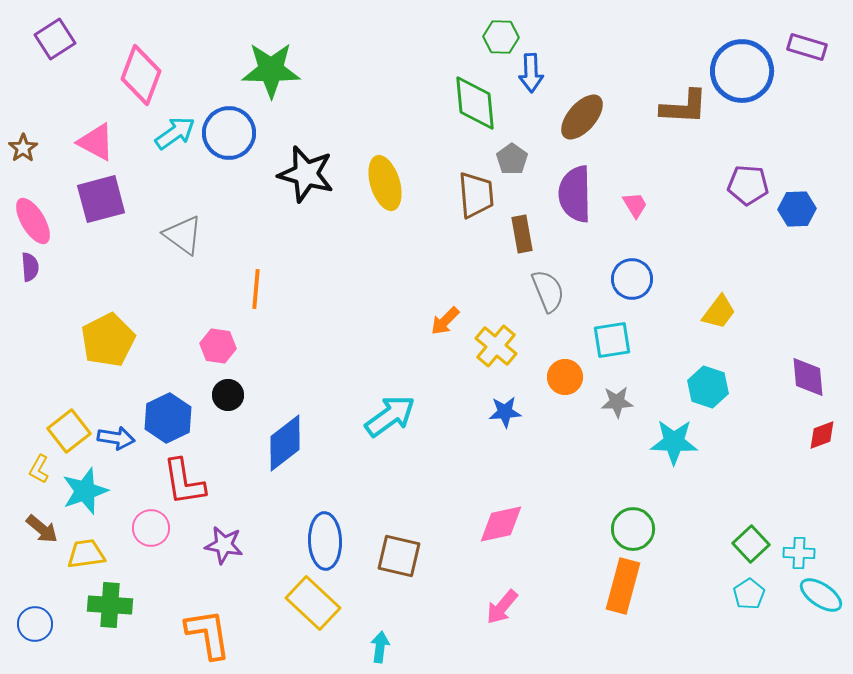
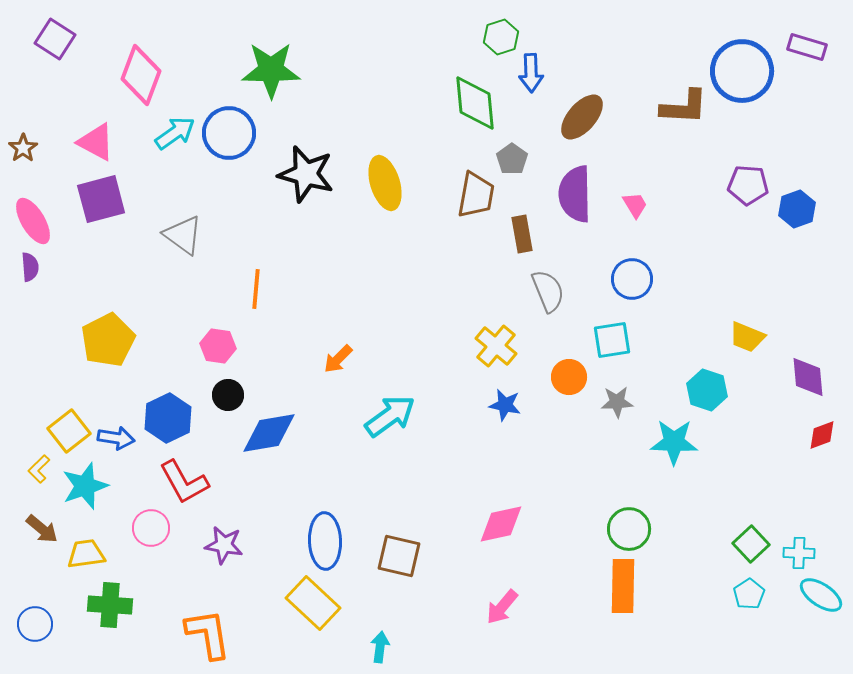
green hexagon at (501, 37): rotated 20 degrees counterclockwise
purple square at (55, 39): rotated 24 degrees counterclockwise
brown trapezoid at (476, 195): rotated 15 degrees clockwise
blue hexagon at (797, 209): rotated 18 degrees counterclockwise
yellow trapezoid at (719, 312): moved 28 px right, 25 px down; rotated 75 degrees clockwise
orange arrow at (445, 321): moved 107 px left, 38 px down
orange circle at (565, 377): moved 4 px right
cyan hexagon at (708, 387): moved 1 px left, 3 px down
blue star at (505, 412): moved 7 px up; rotated 16 degrees clockwise
blue diamond at (285, 443): moved 16 px left, 10 px up; rotated 28 degrees clockwise
yellow L-shape at (39, 469): rotated 16 degrees clockwise
red L-shape at (184, 482): rotated 20 degrees counterclockwise
cyan star at (85, 491): moved 5 px up
green circle at (633, 529): moved 4 px left
orange rectangle at (623, 586): rotated 14 degrees counterclockwise
